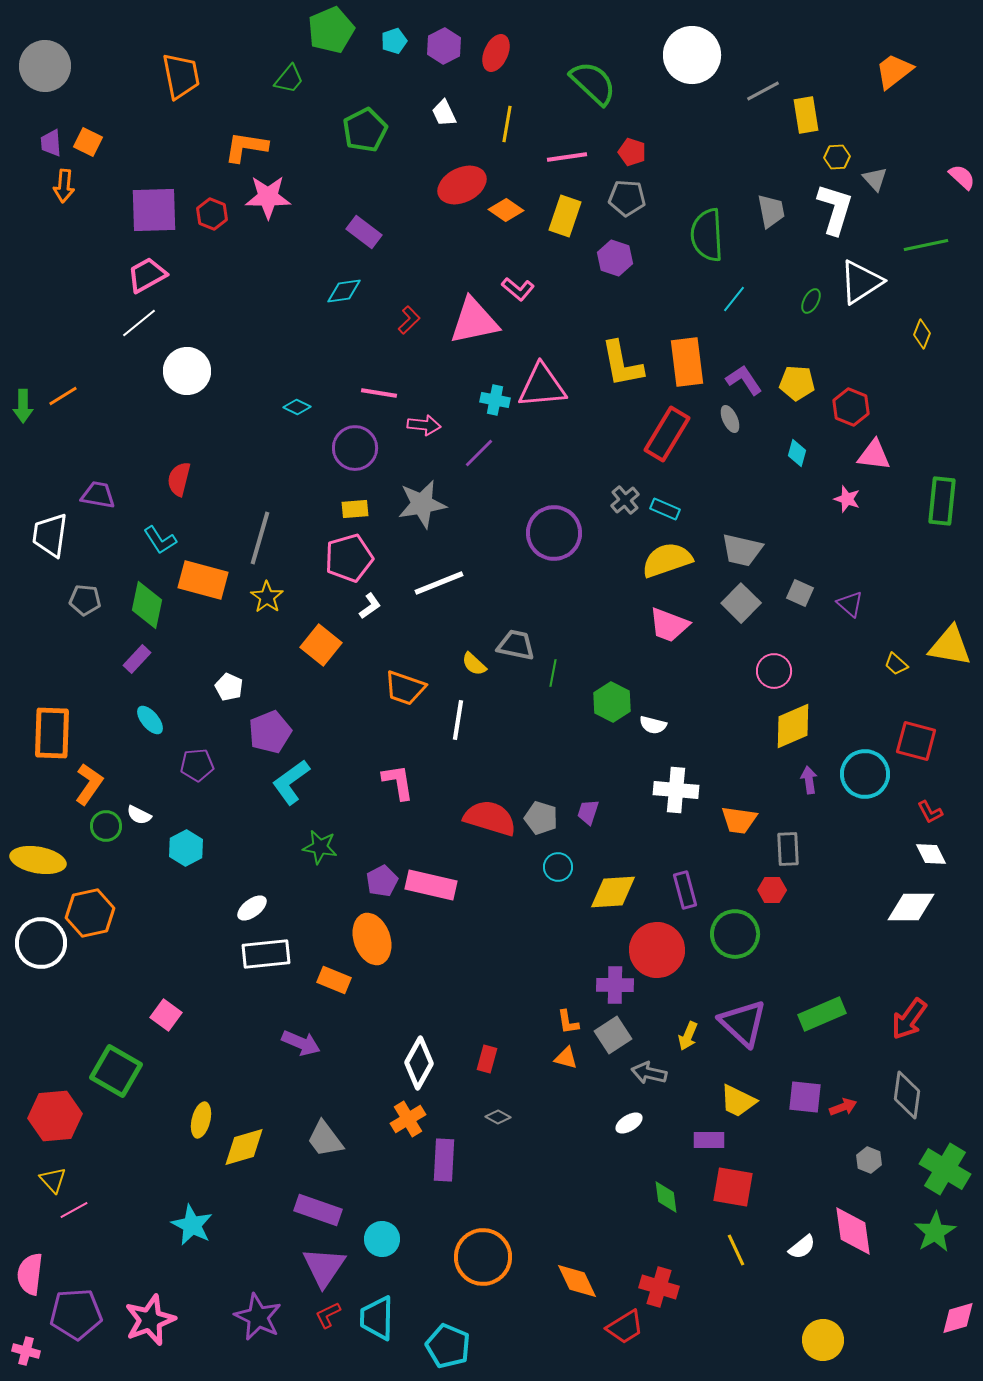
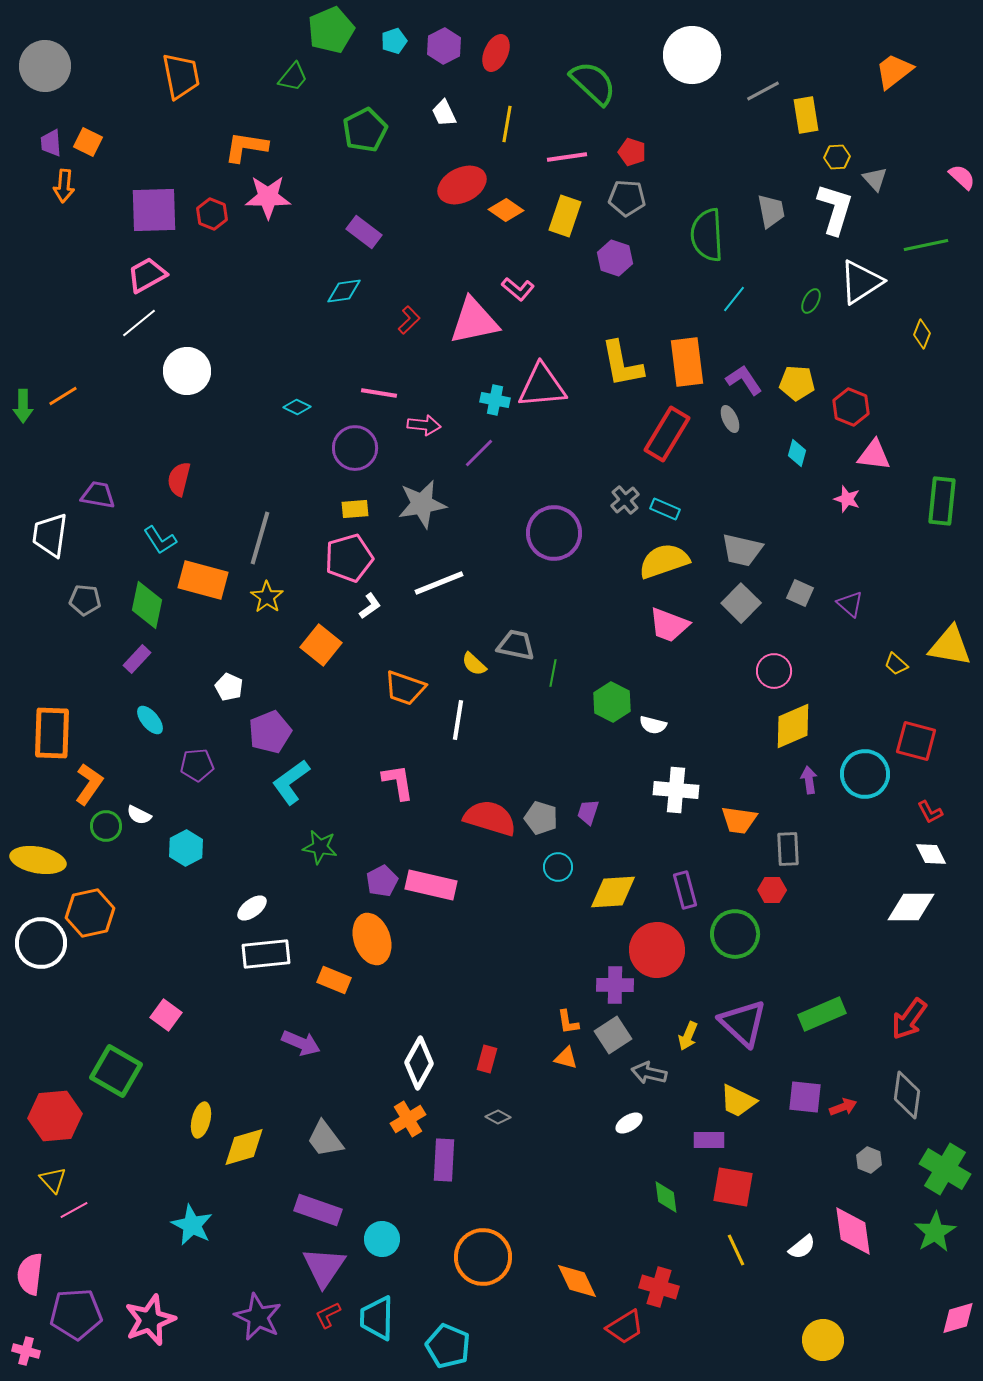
green trapezoid at (289, 79): moved 4 px right, 2 px up
yellow semicircle at (667, 560): moved 3 px left, 1 px down
